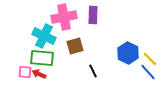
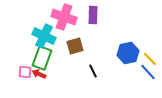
pink cross: rotated 30 degrees clockwise
blue hexagon: rotated 20 degrees clockwise
green rectangle: rotated 75 degrees counterclockwise
